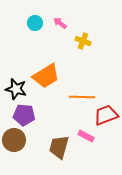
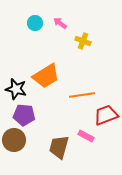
orange line: moved 2 px up; rotated 10 degrees counterclockwise
